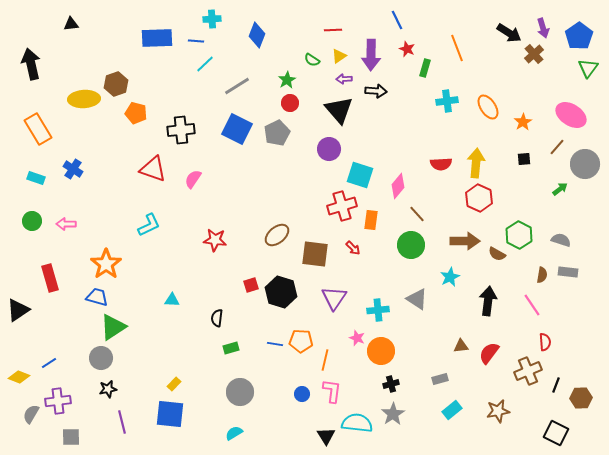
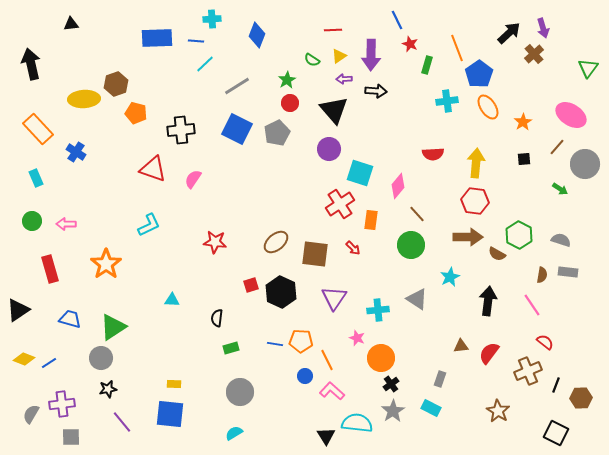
black arrow at (509, 33): rotated 75 degrees counterclockwise
blue pentagon at (579, 36): moved 100 px left, 38 px down
red star at (407, 49): moved 3 px right, 5 px up
green rectangle at (425, 68): moved 2 px right, 3 px up
black triangle at (339, 110): moved 5 px left
orange rectangle at (38, 129): rotated 12 degrees counterclockwise
red semicircle at (441, 164): moved 8 px left, 10 px up
blue cross at (73, 169): moved 3 px right, 17 px up
cyan square at (360, 175): moved 2 px up
cyan rectangle at (36, 178): rotated 48 degrees clockwise
green arrow at (560, 189): rotated 70 degrees clockwise
red hexagon at (479, 198): moved 4 px left, 3 px down; rotated 16 degrees counterclockwise
red cross at (342, 206): moved 2 px left, 2 px up; rotated 16 degrees counterclockwise
brown ellipse at (277, 235): moved 1 px left, 7 px down
red star at (215, 240): moved 2 px down
brown arrow at (465, 241): moved 3 px right, 4 px up
red rectangle at (50, 278): moved 9 px up
black hexagon at (281, 292): rotated 8 degrees clockwise
blue trapezoid at (97, 297): moved 27 px left, 22 px down
red semicircle at (545, 342): rotated 48 degrees counterclockwise
orange circle at (381, 351): moved 7 px down
orange line at (325, 360): moved 2 px right; rotated 40 degrees counterclockwise
yellow diamond at (19, 377): moved 5 px right, 18 px up
gray rectangle at (440, 379): rotated 56 degrees counterclockwise
yellow rectangle at (174, 384): rotated 48 degrees clockwise
black cross at (391, 384): rotated 21 degrees counterclockwise
pink L-shape at (332, 391): rotated 55 degrees counterclockwise
blue circle at (302, 394): moved 3 px right, 18 px up
purple cross at (58, 401): moved 4 px right, 3 px down
cyan rectangle at (452, 410): moved 21 px left, 2 px up; rotated 66 degrees clockwise
brown star at (498, 411): rotated 30 degrees counterclockwise
gray star at (393, 414): moved 3 px up
purple line at (122, 422): rotated 25 degrees counterclockwise
